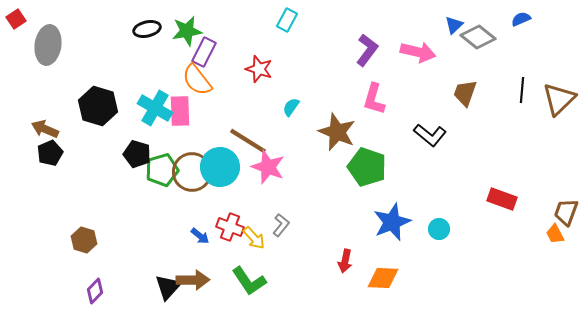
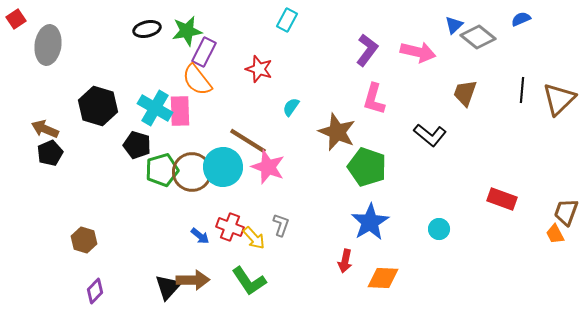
black pentagon at (137, 154): moved 9 px up
cyan circle at (220, 167): moved 3 px right
blue star at (392, 222): moved 22 px left; rotated 9 degrees counterclockwise
gray L-shape at (281, 225): rotated 20 degrees counterclockwise
